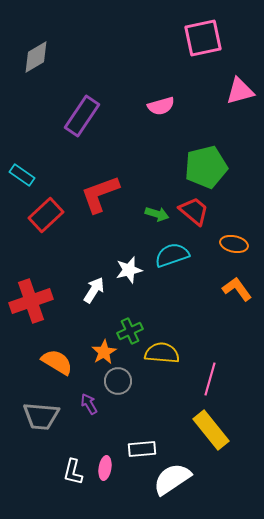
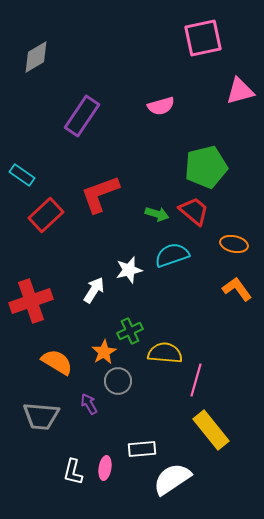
yellow semicircle: moved 3 px right
pink line: moved 14 px left, 1 px down
